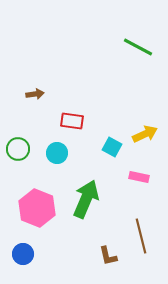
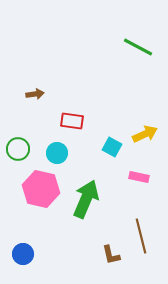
pink hexagon: moved 4 px right, 19 px up; rotated 9 degrees counterclockwise
brown L-shape: moved 3 px right, 1 px up
